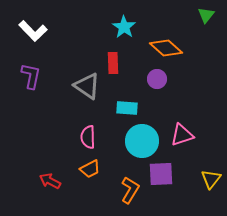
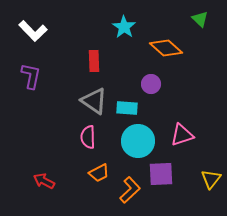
green triangle: moved 6 px left, 4 px down; rotated 24 degrees counterclockwise
red rectangle: moved 19 px left, 2 px up
purple circle: moved 6 px left, 5 px down
gray triangle: moved 7 px right, 15 px down
cyan circle: moved 4 px left
orange trapezoid: moved 9 px right, 4 px down
red arrow: moved 6 px left
orange L-shape: rotated 16 degrees clockwise
